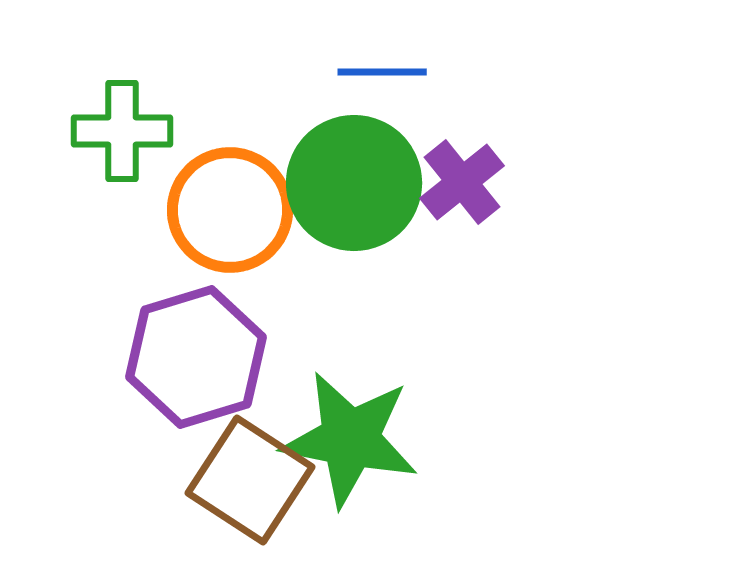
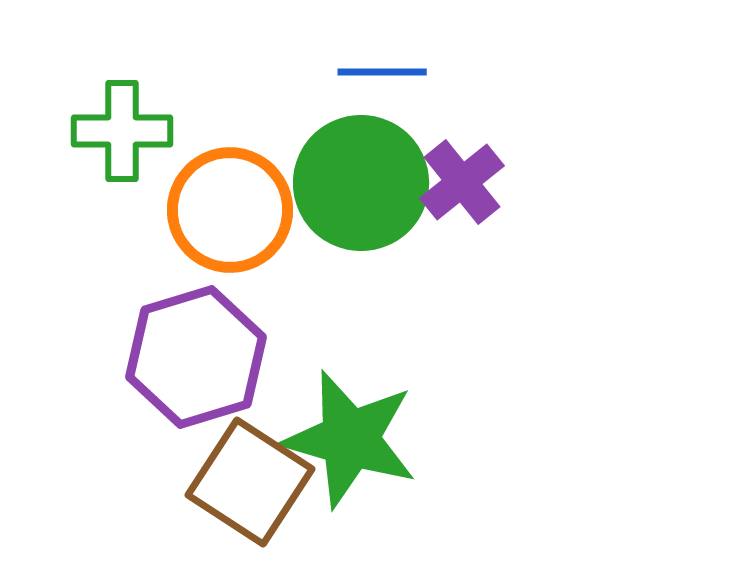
green circle: moved 7 px right
green star: rotated 5 degrees clockwise
brown square: moved 2 px down
